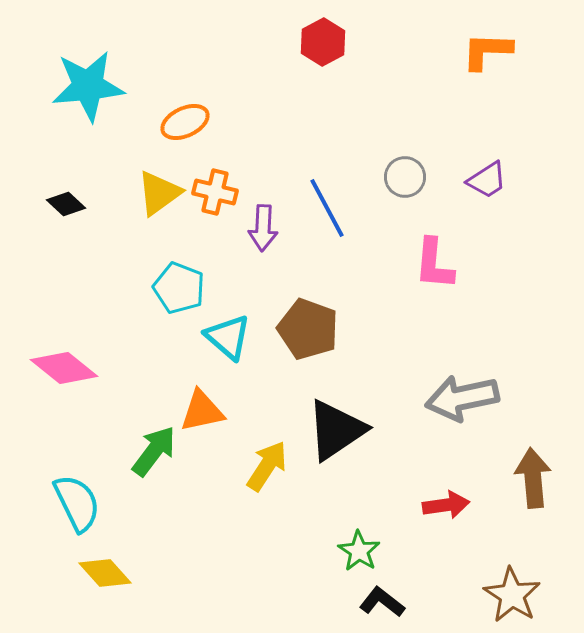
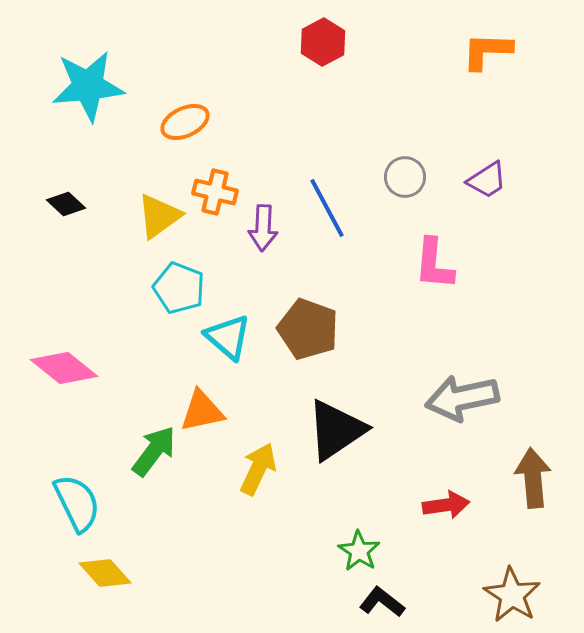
yellow triangle: moved 23 px down
yellow arrow: moved 9 px left, 3 px down; rotated 8 degrees counterclockwise
